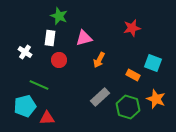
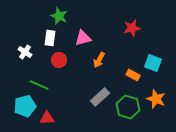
pink triangle: moved 1 px left
